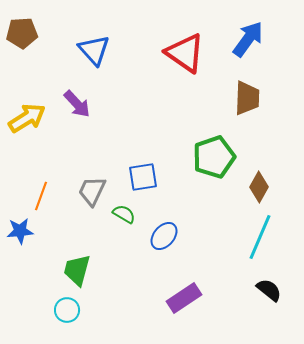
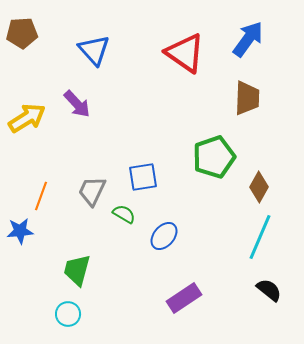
cyan circle: moved 1 px right, 4 px down
